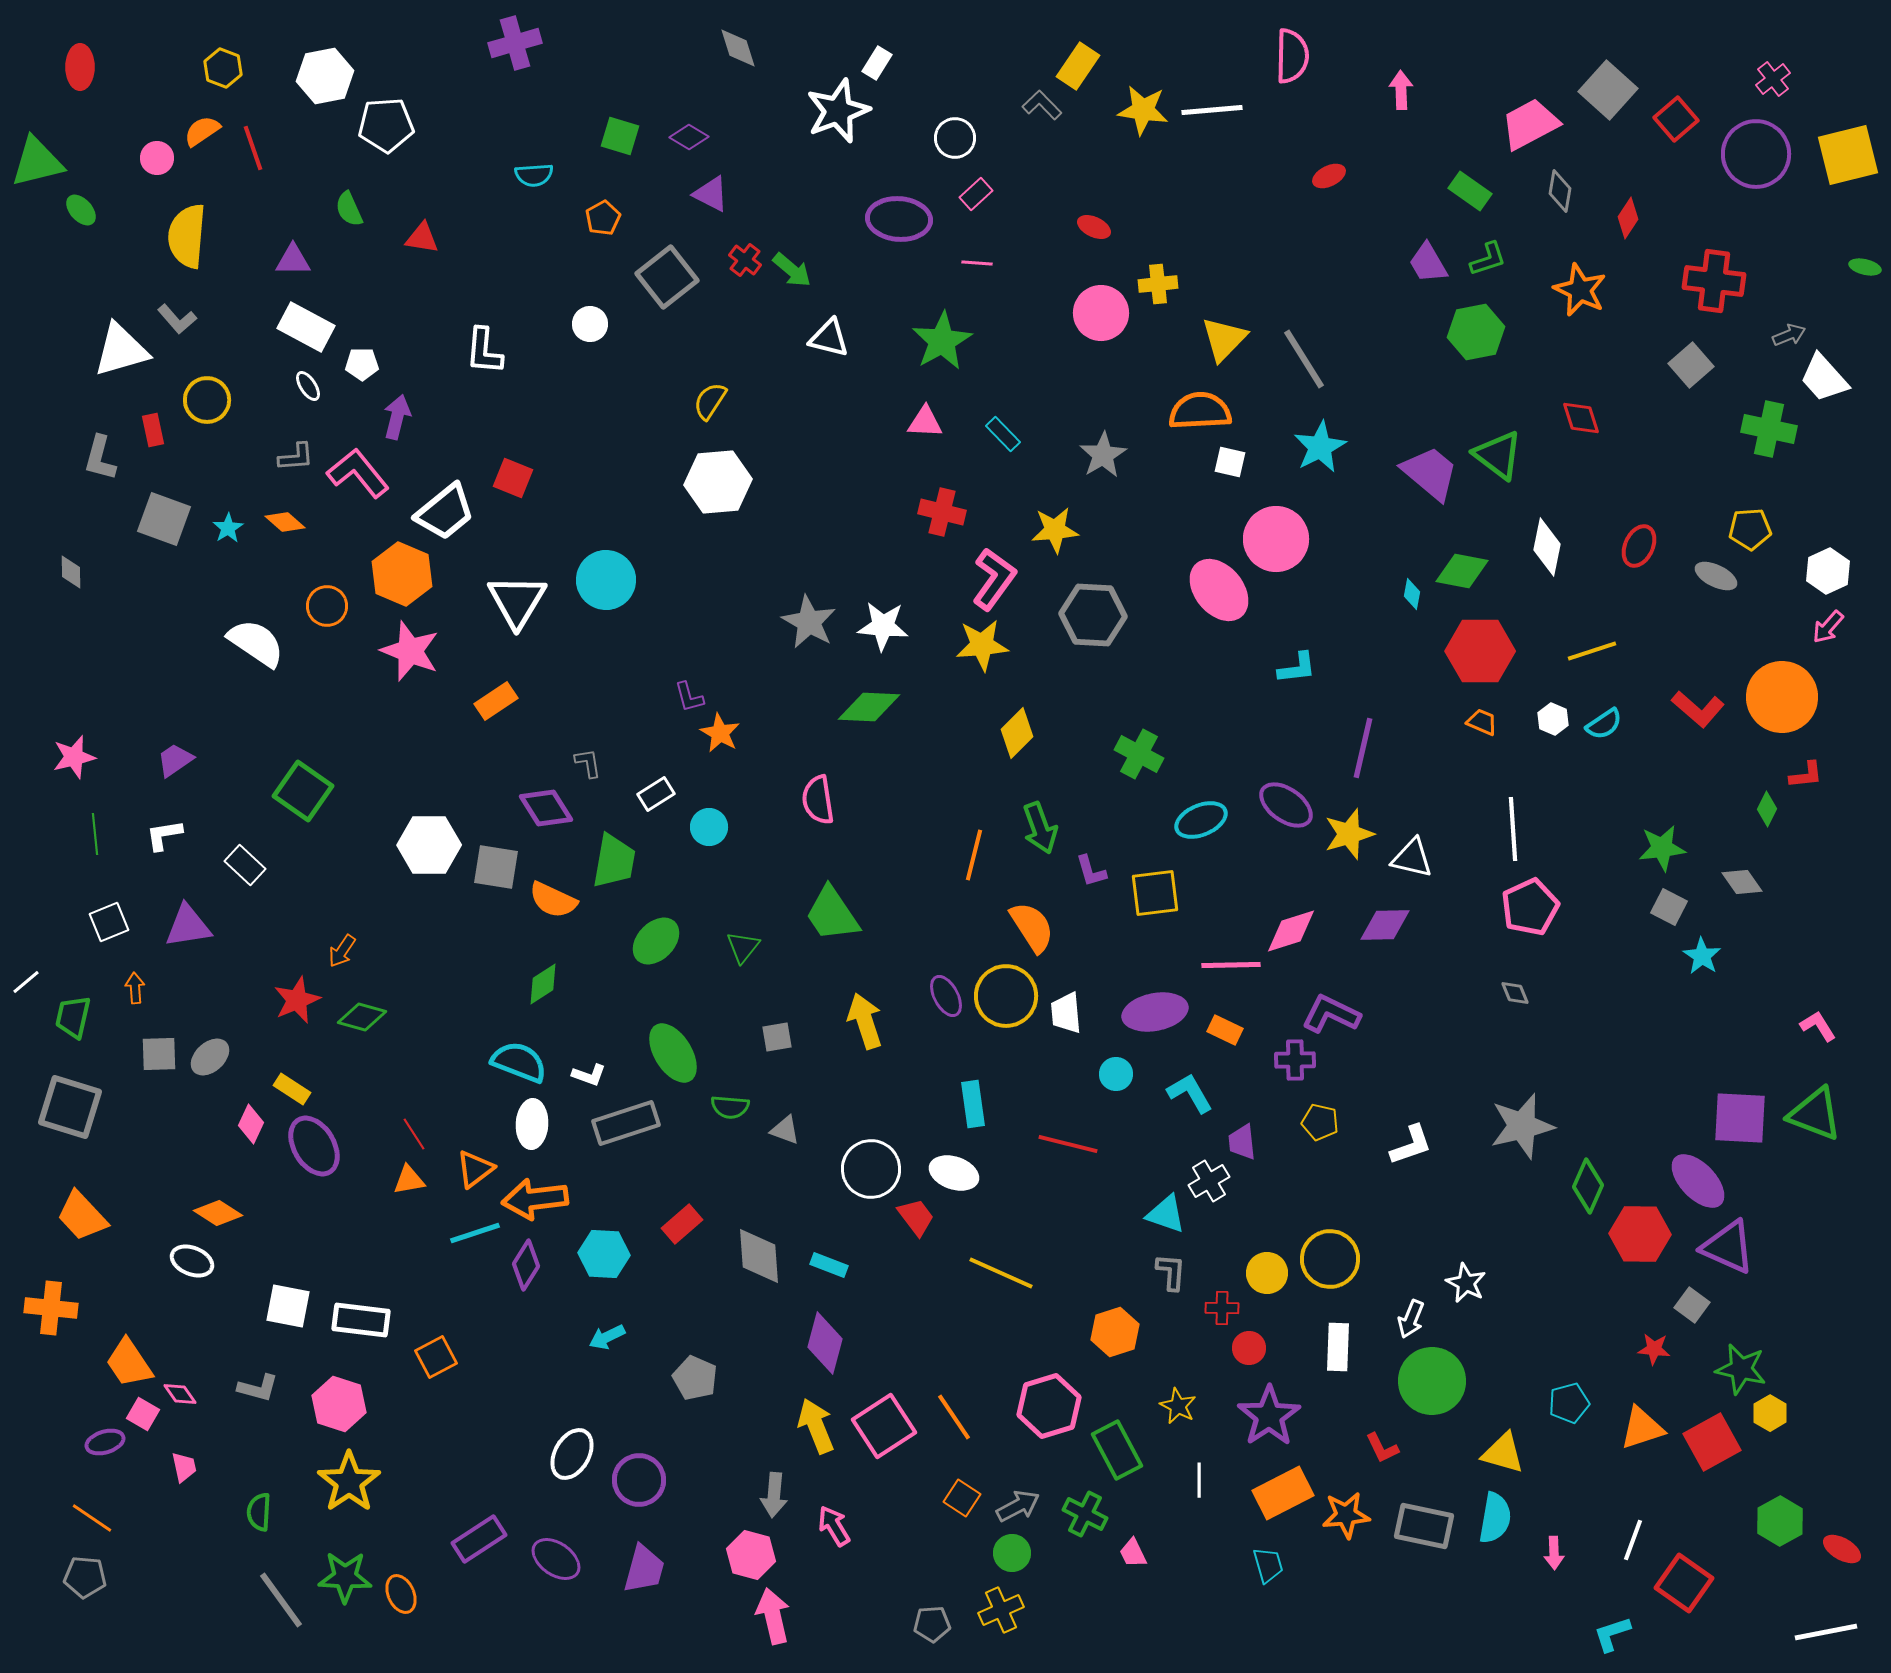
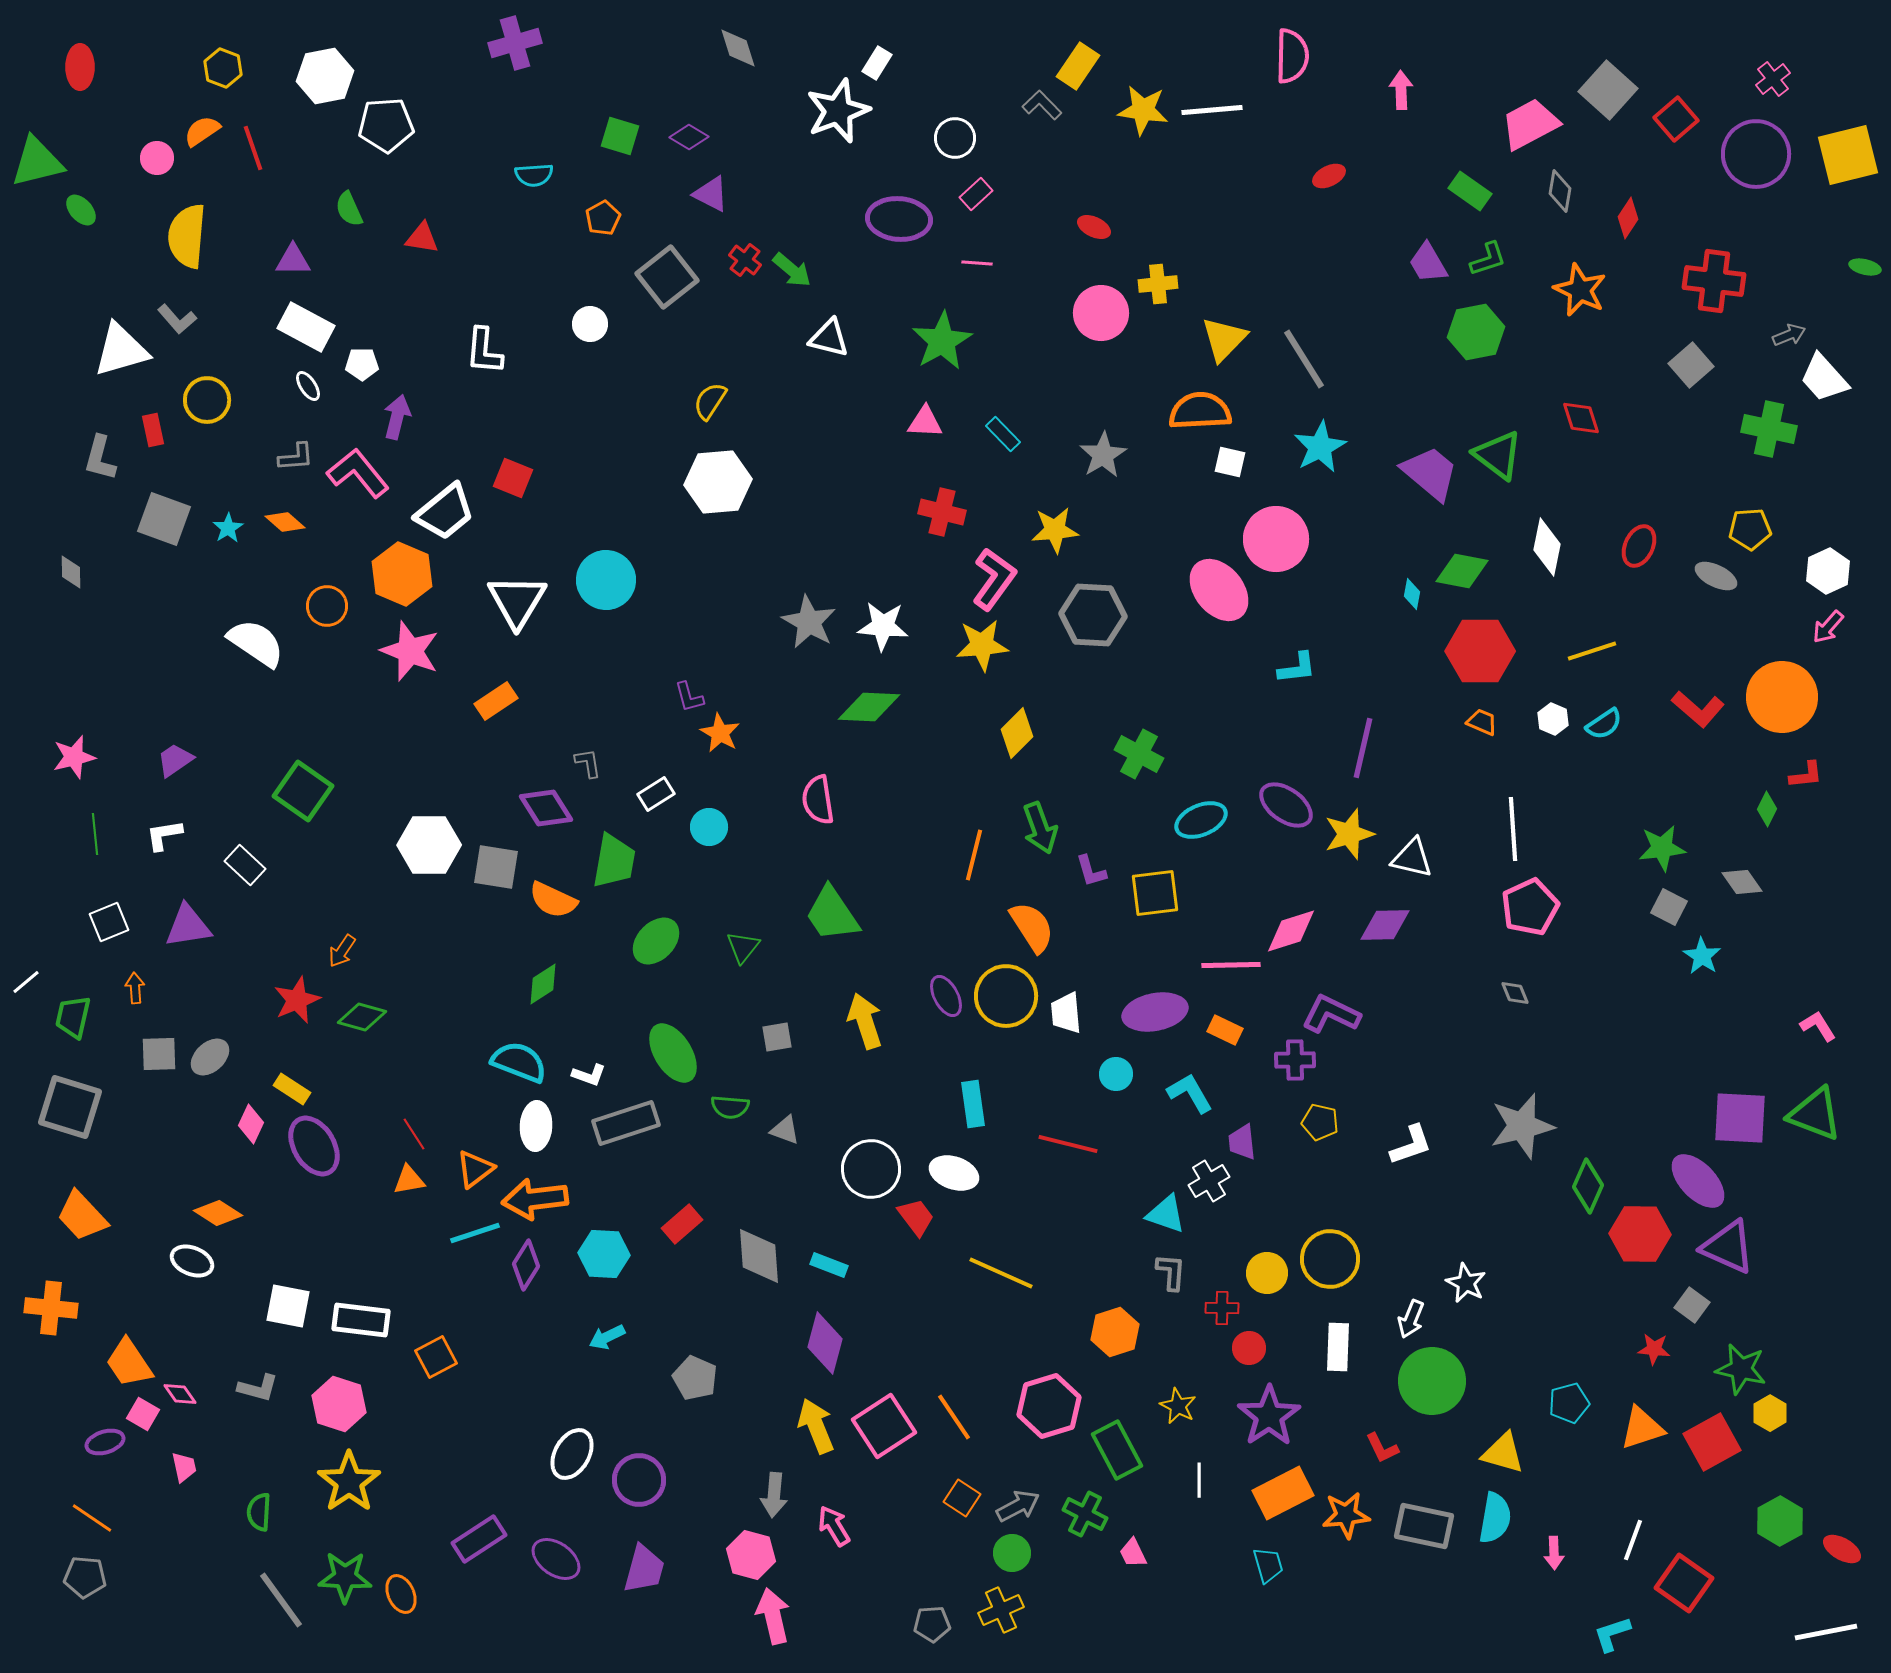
white ellipse at (532, 1124): moved 4 px right, 2 px down
